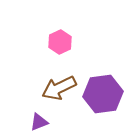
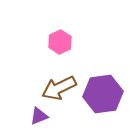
purple triangle: moved 6 px up
